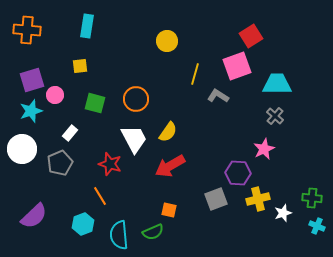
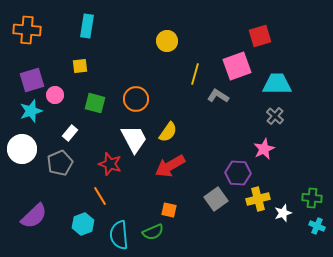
red square: moved 9 px right; rotated 15 degrees clockwise
gray square: rotated 15 degrees counterclockwise
